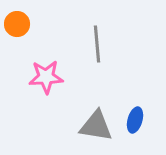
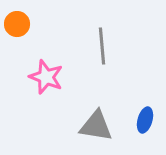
gray line: moved 5 px right, 2 px down
pink star: rotated 24 degrees clockwise
blue ellipse: moved 10 px right
